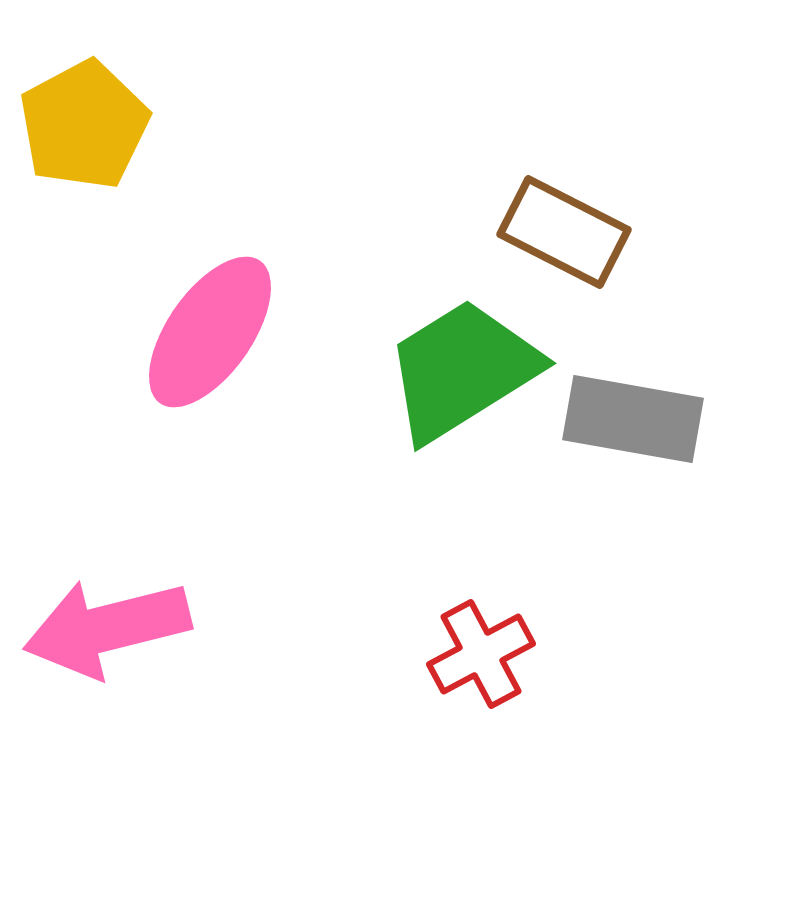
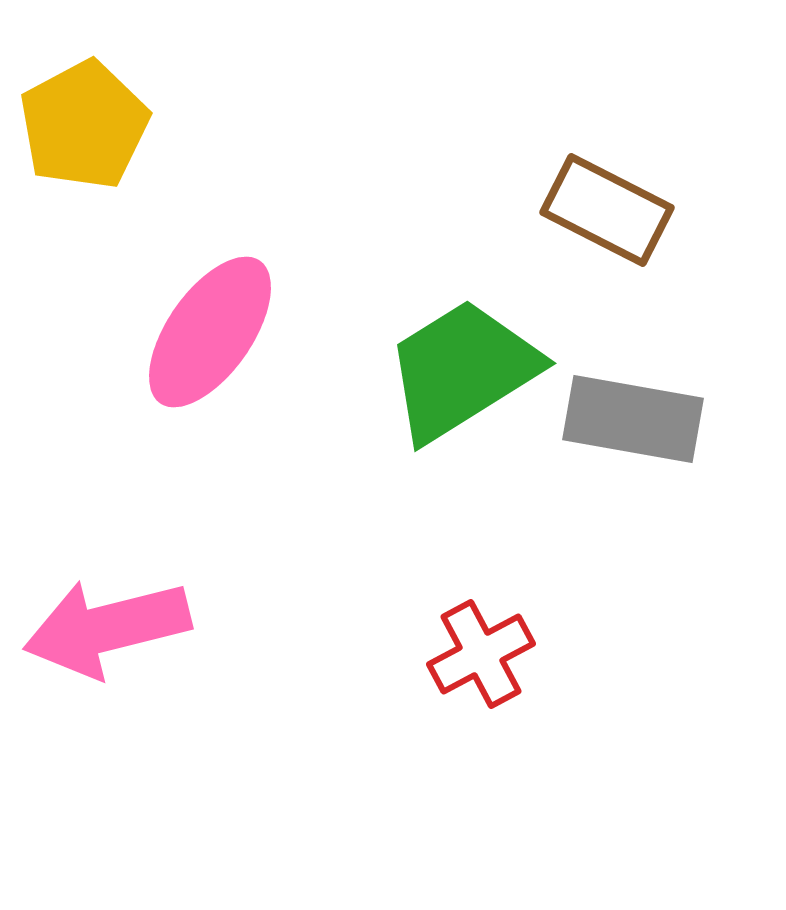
brown rectangle: moved 43 px right, 22 px up
